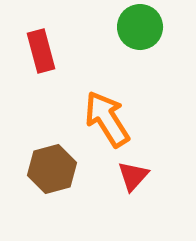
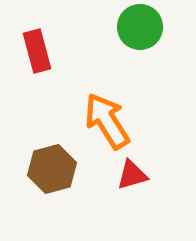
red rectangle: moved 4 px left
orange arrow: moved 2 px down
red triangle: moved 1 px left, 1 px up; rotated 32 degrees clockwise
